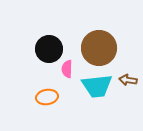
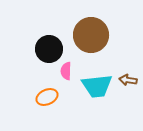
brown circle: moved 8 px left, 13 px up
pink semicircle: moved 1 px left, 2 px down
orange ellipse: rotated 15 degrees counterclockwise
